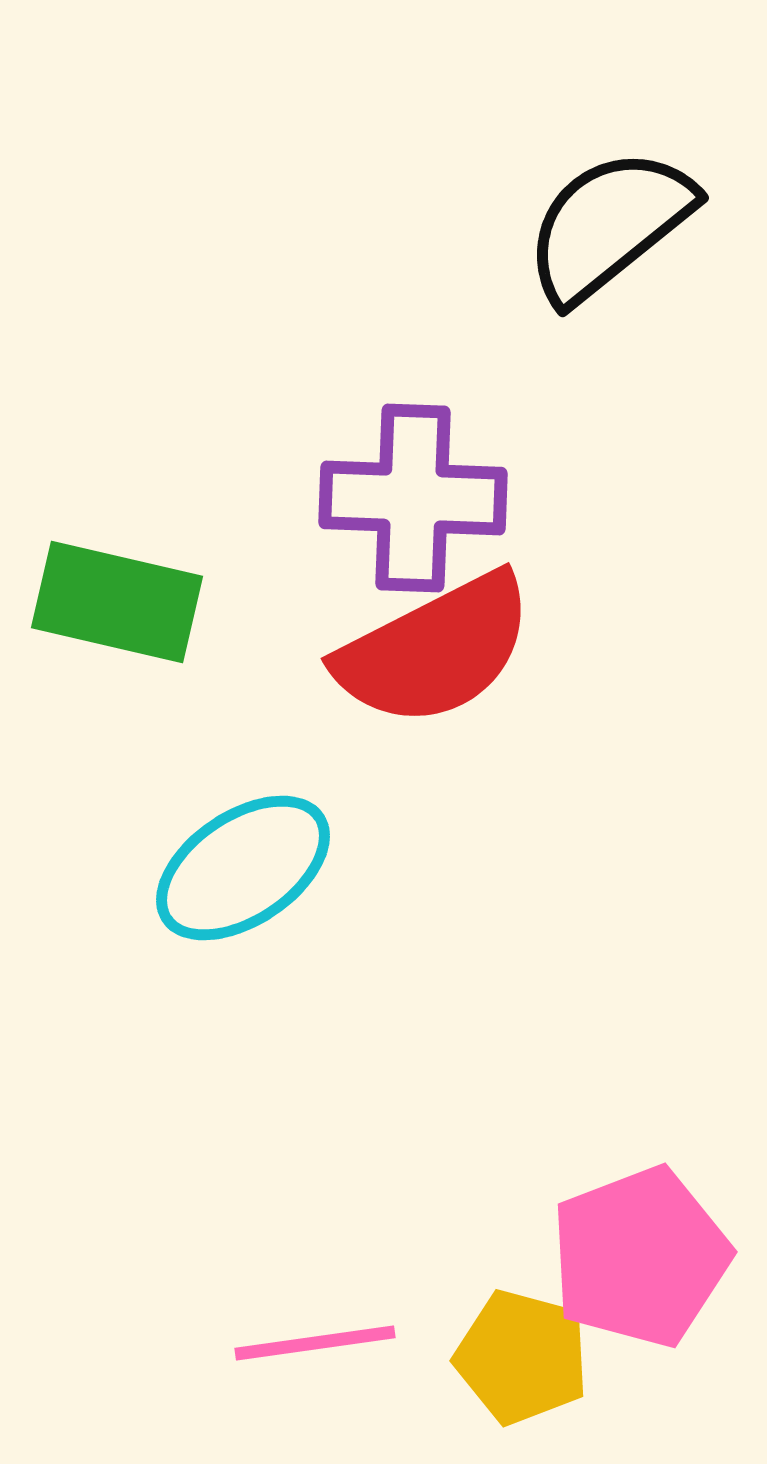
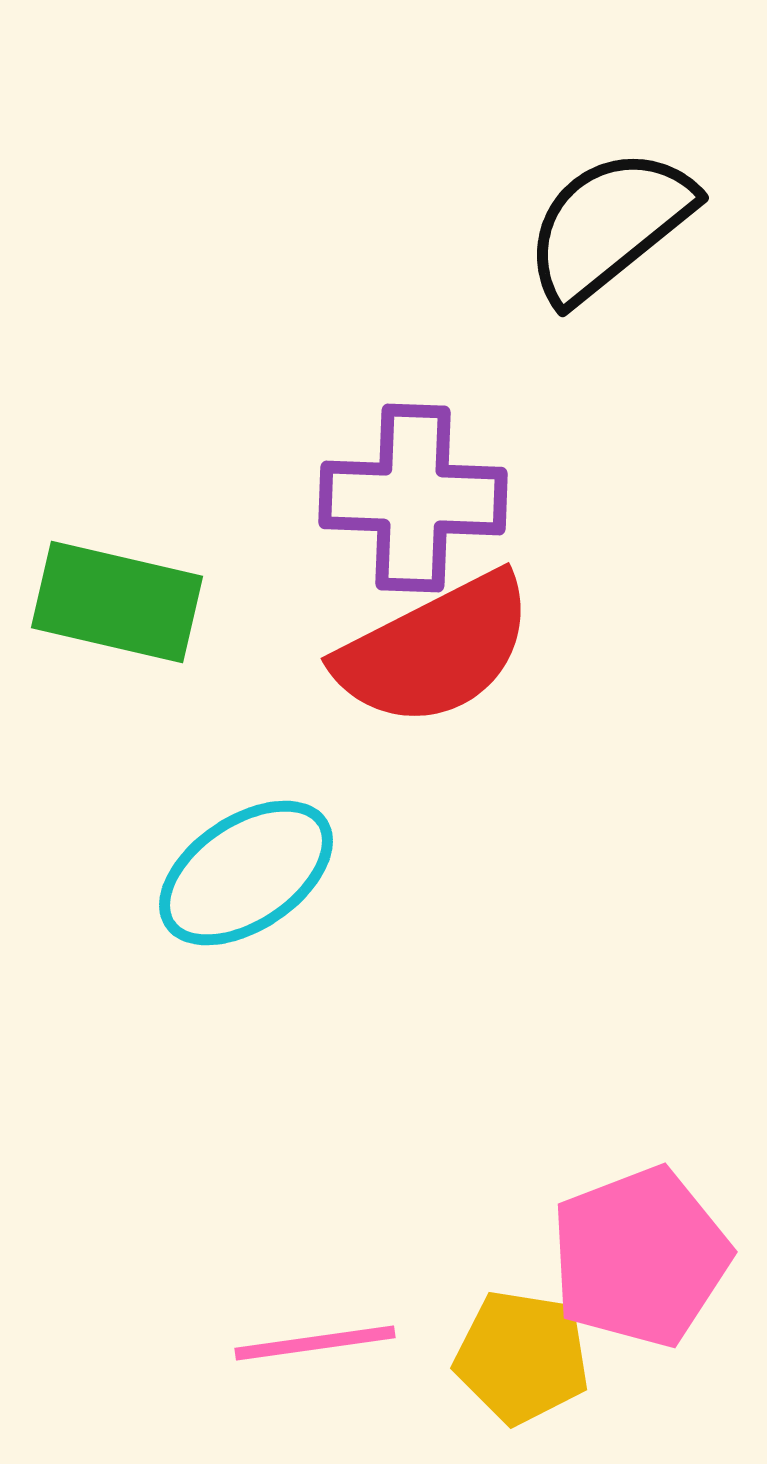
cyan ellipse: moved 3 px right, 5 px down
yellow pentagon: rotated 6 degrees counterclockwise
